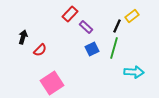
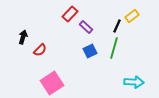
blue square: moved 2 px left, 2 px down
cyan arrow: moved 10 px down
